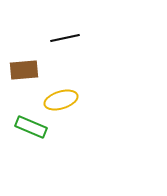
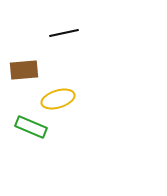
black line: moved 1 px left, 5 px up
yellow ellipse: moved 3 px left, 1 px up
